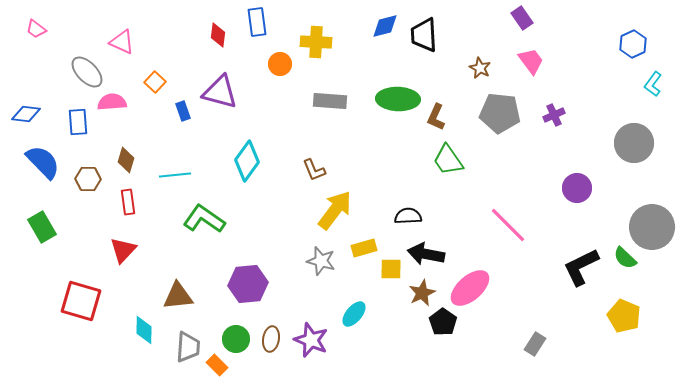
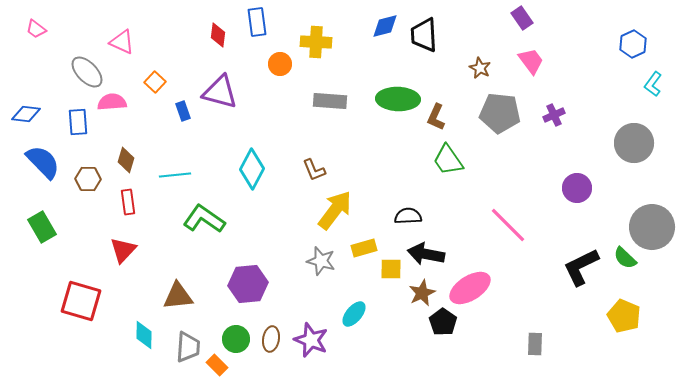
cyan diamond at (247, 161): moved 5 px right, 8 px down; rotated 9 degrees counterclockwise
pink ellipse at (470, 288): rotated 9 degrees clockwise
cyan diamond at (144, 330): moved 5 px down
gray rectangle at (535, 344): rotated 30 degrees counterclockwise
